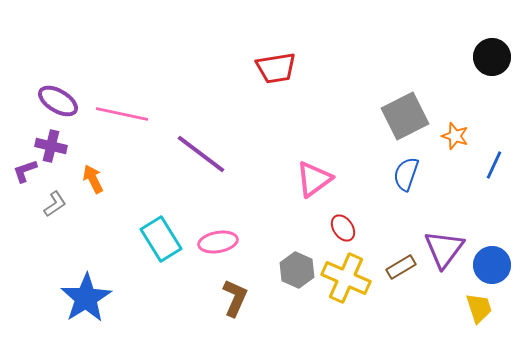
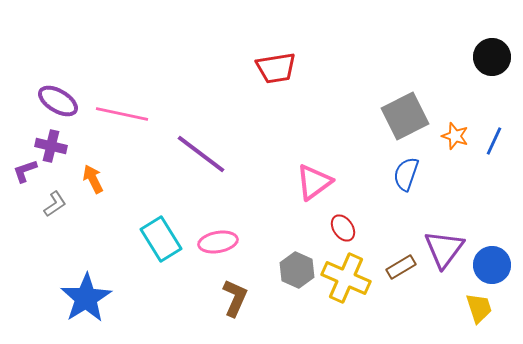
blue line: moved 24 px up
pink triangle: moved 3 px down
